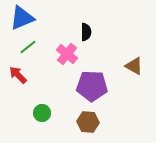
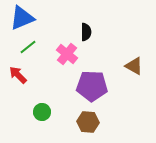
green circle: moved 1 px up
